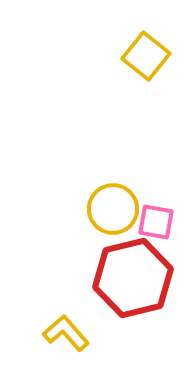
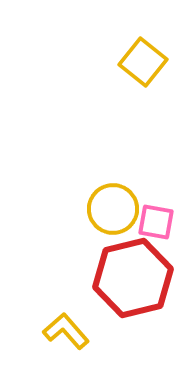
yellow square: moved 3 px left, 6 px down
yellow L-shape: moved 2 px up
